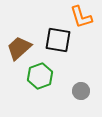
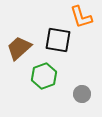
green hexagon: moved 4 px right
gray circle: moved 1 px right, 3 px down
